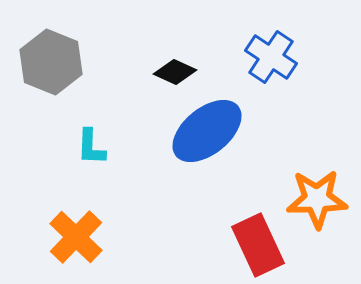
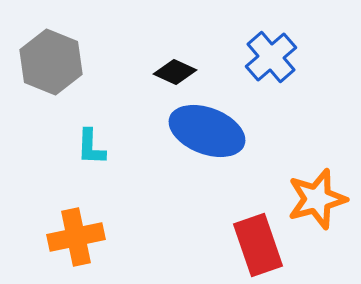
blue cross: rotated 15 degrees clockwise
blue ellipse: rotated 60 degrees clockwise
orange star: rotated 14 degrees counterclockwise
orange cross: rotated 34 degrees clockwise
red rectangle: rotated 6 degrees clockwise
